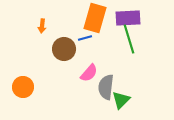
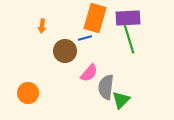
brown circle: moved 1 px right, 2 px down
orange circle: moved 5 px right, 6 px down
